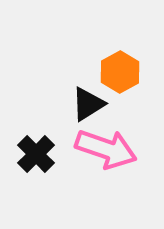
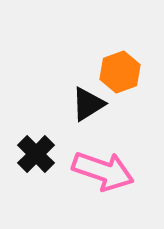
orange hexagon: rotated 9 degrees clockwise
pink arrow: moved 3 px left, 22 px down
